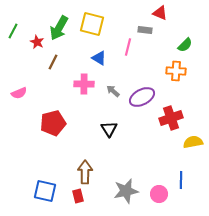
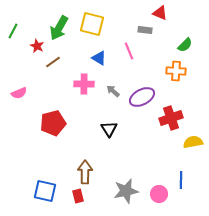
red star: moved 4 px down
pink line: moved 1 px right, 4 px down; rotated 36 degrees counterclockwise
brown line: rotated 28 degrees clockwise
